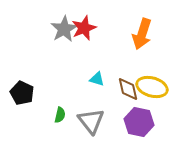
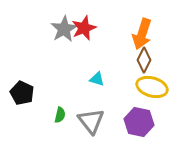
brown diamond: moved 16 px right, 29 px up; rotated 40 degrees clockwise
